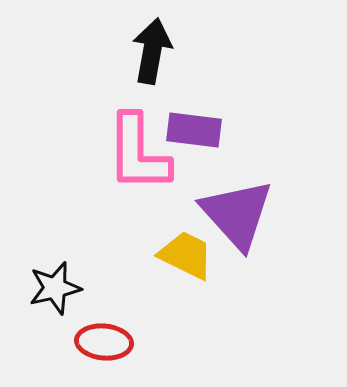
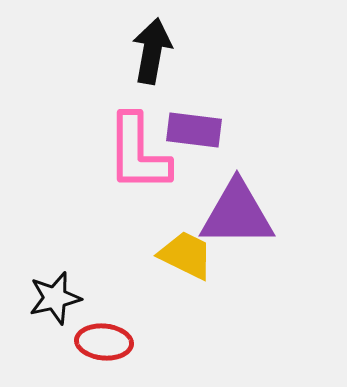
purple triangle: rotated 48 degrees counterclockwise
black star: moved 10 px down
